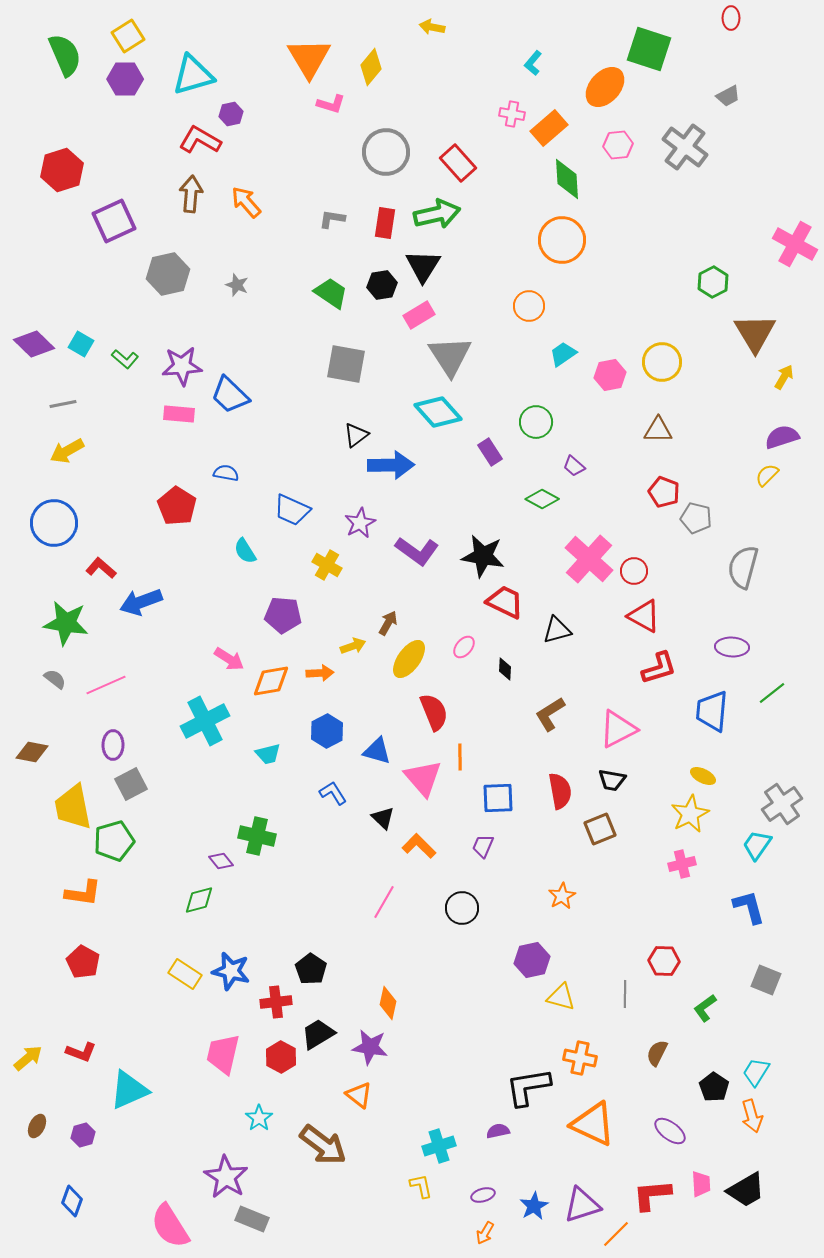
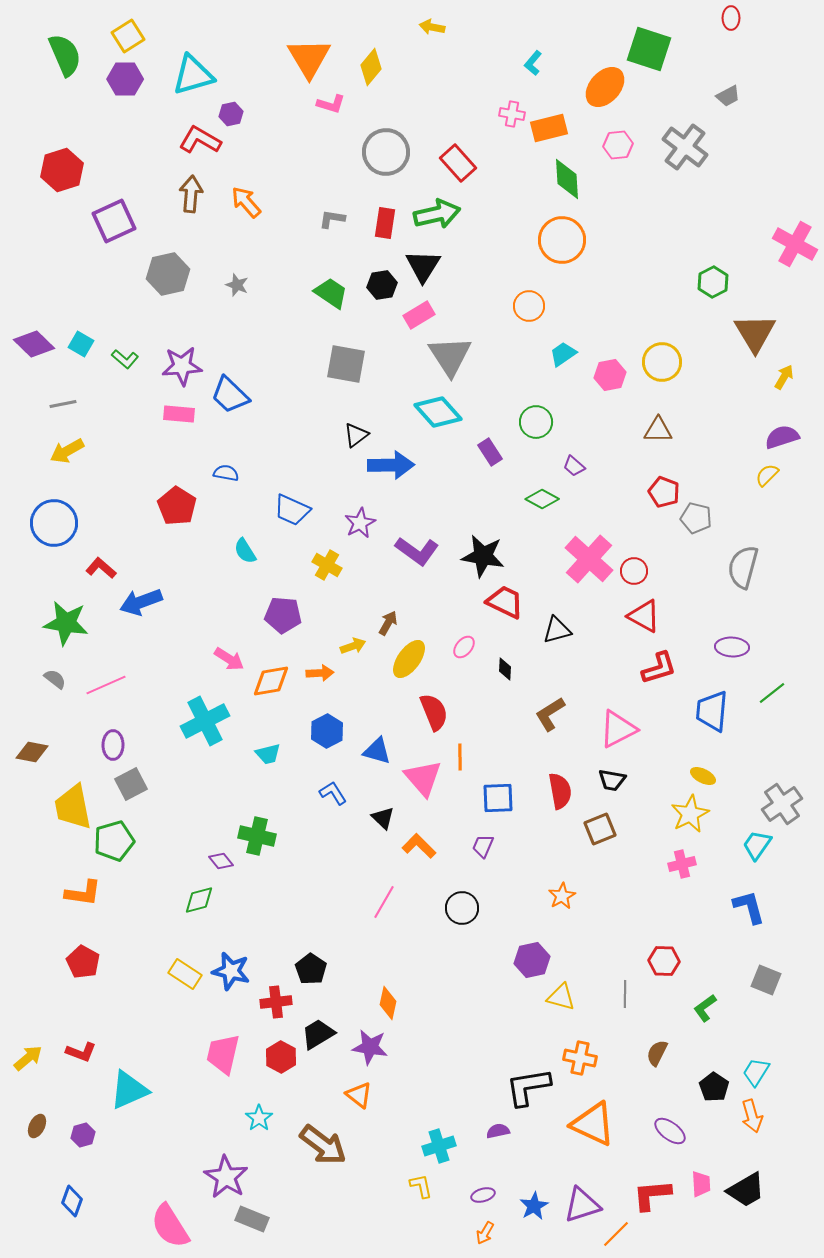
orange rectangle at (549, 128): rotated 27 degrees clockwise
